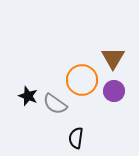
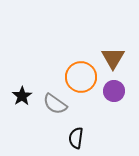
orange circle: moved 1 px left, 3 px up
black star: moved 6 px left; rotated 18 degrees clockwise
